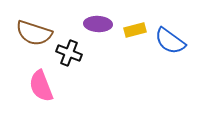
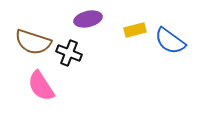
purple ellipse: moved 10 px left, 5 px up; rotated 16 degrees counterclockwise
brown semicircle: moved 1 px left, 9 px down
pink semicircle: rotated 12 degrees counterclockwise
